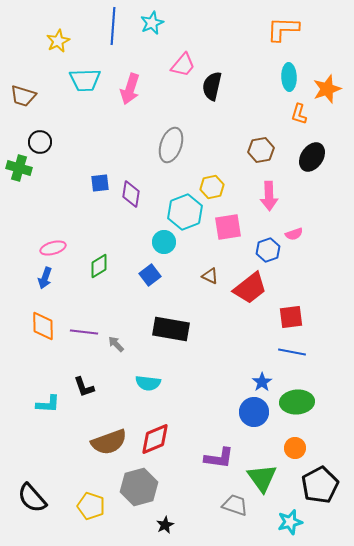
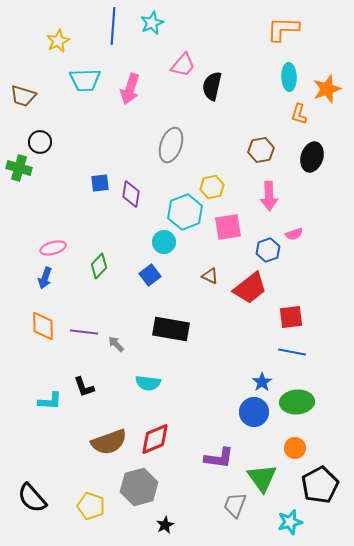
black ellipse at (312, 157): rotated 16 degrees counterclockwise
green diamond at (99, 266): rotated 15 degrees counterclockwise
cyan L-shape at (48, 404): moved 2 px right, 3 px up
gray trapezoid at (235, 505): rotated 88 degrees counterclockwise
